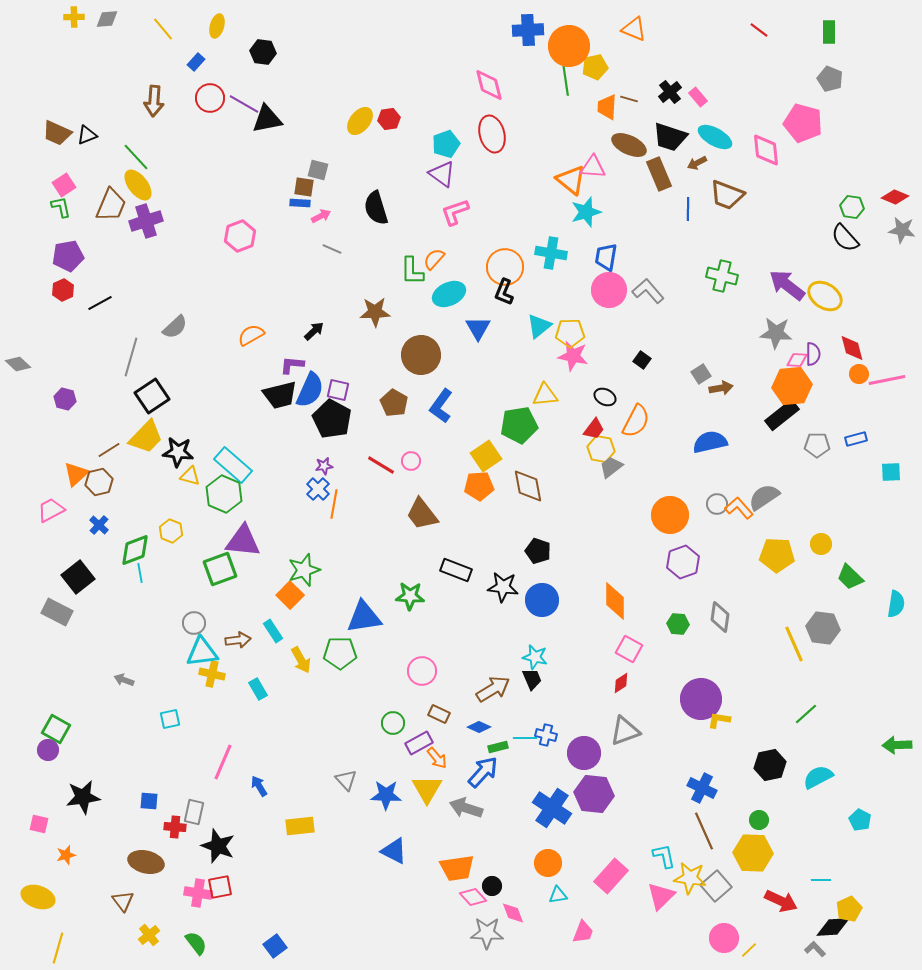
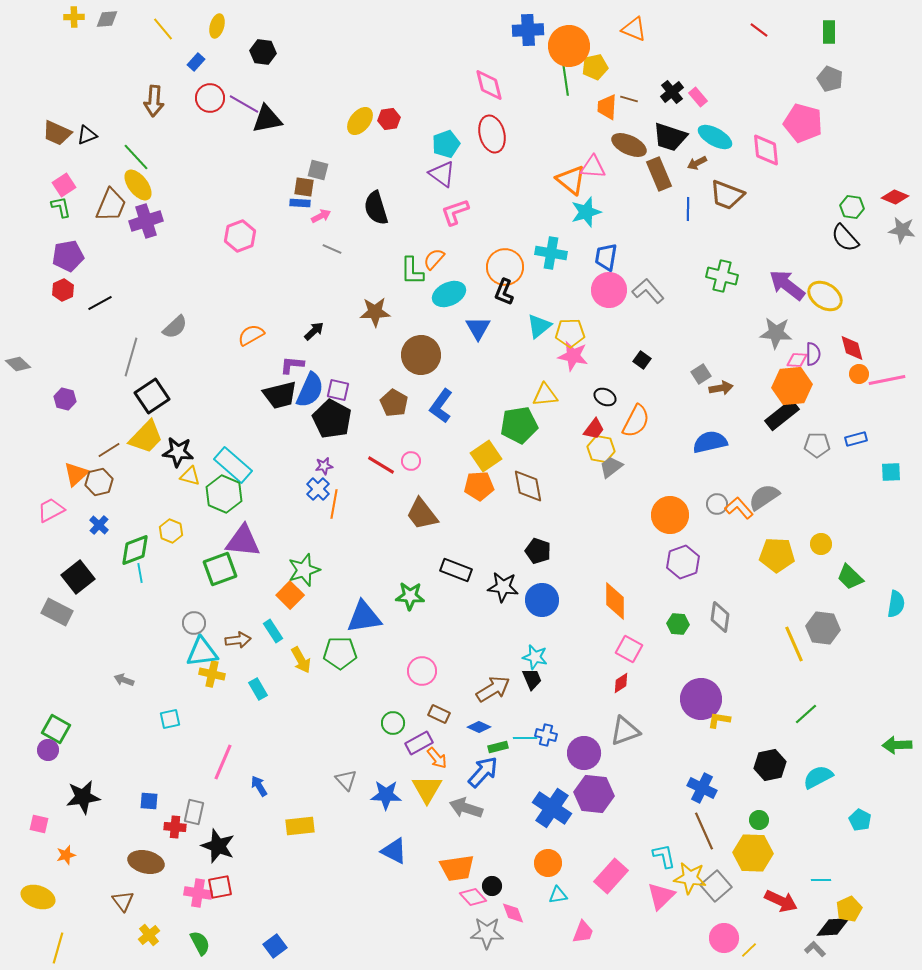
black cross at (670, 92): moved 2 px right
green semicircle at (196, 943): moved 4 px right; rotated 10 degrees clockwise
